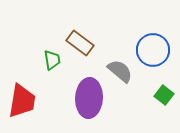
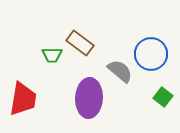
blue circle: moved 2 px left, 4 px down
green trapezoid: moved 5 px up; rotated 100 degrees clockwise
green square: moved 1 px left, 2 px down
red trapezoid: moved 1 px right, 2 px up
